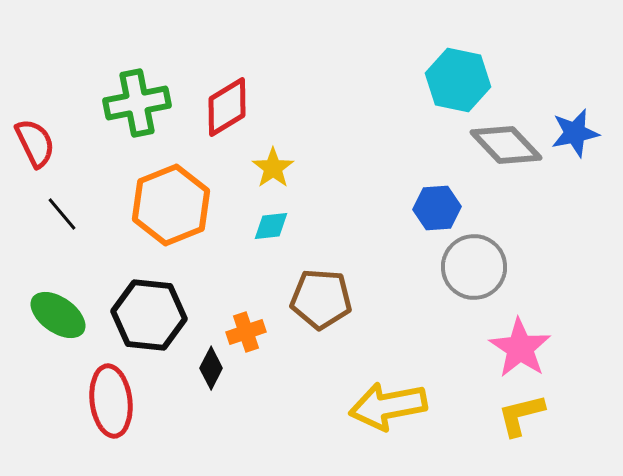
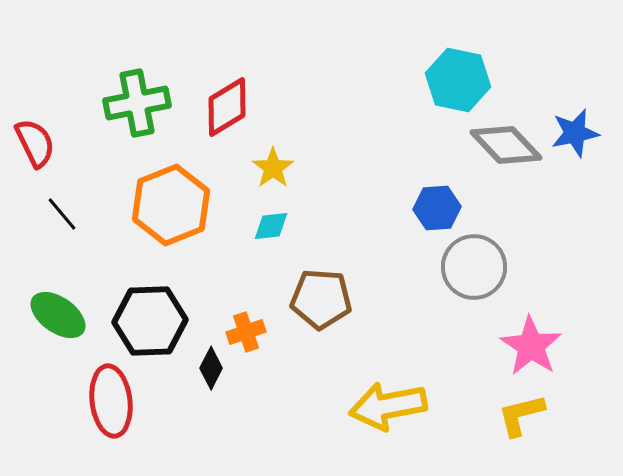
black hexagon: moved 1 px right, 6 px down; rotated 8 degrees counterclockwise
pink star: moved 11 px right, 2 px up
